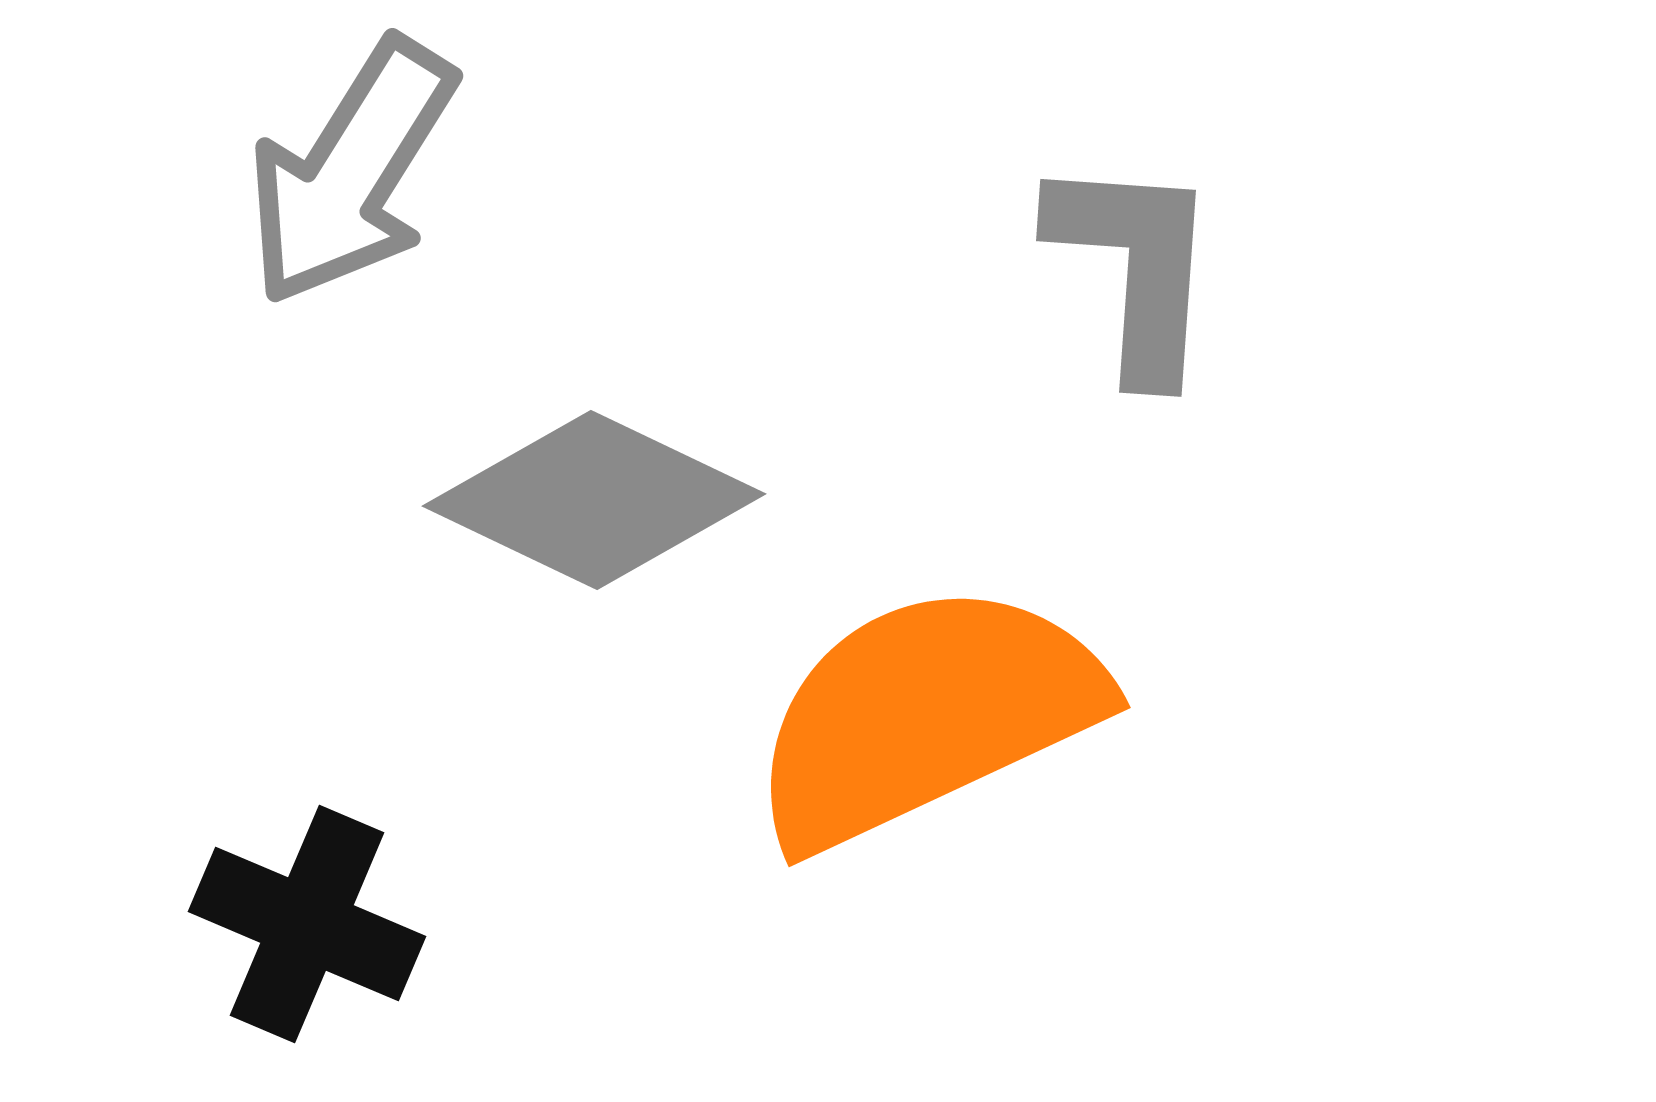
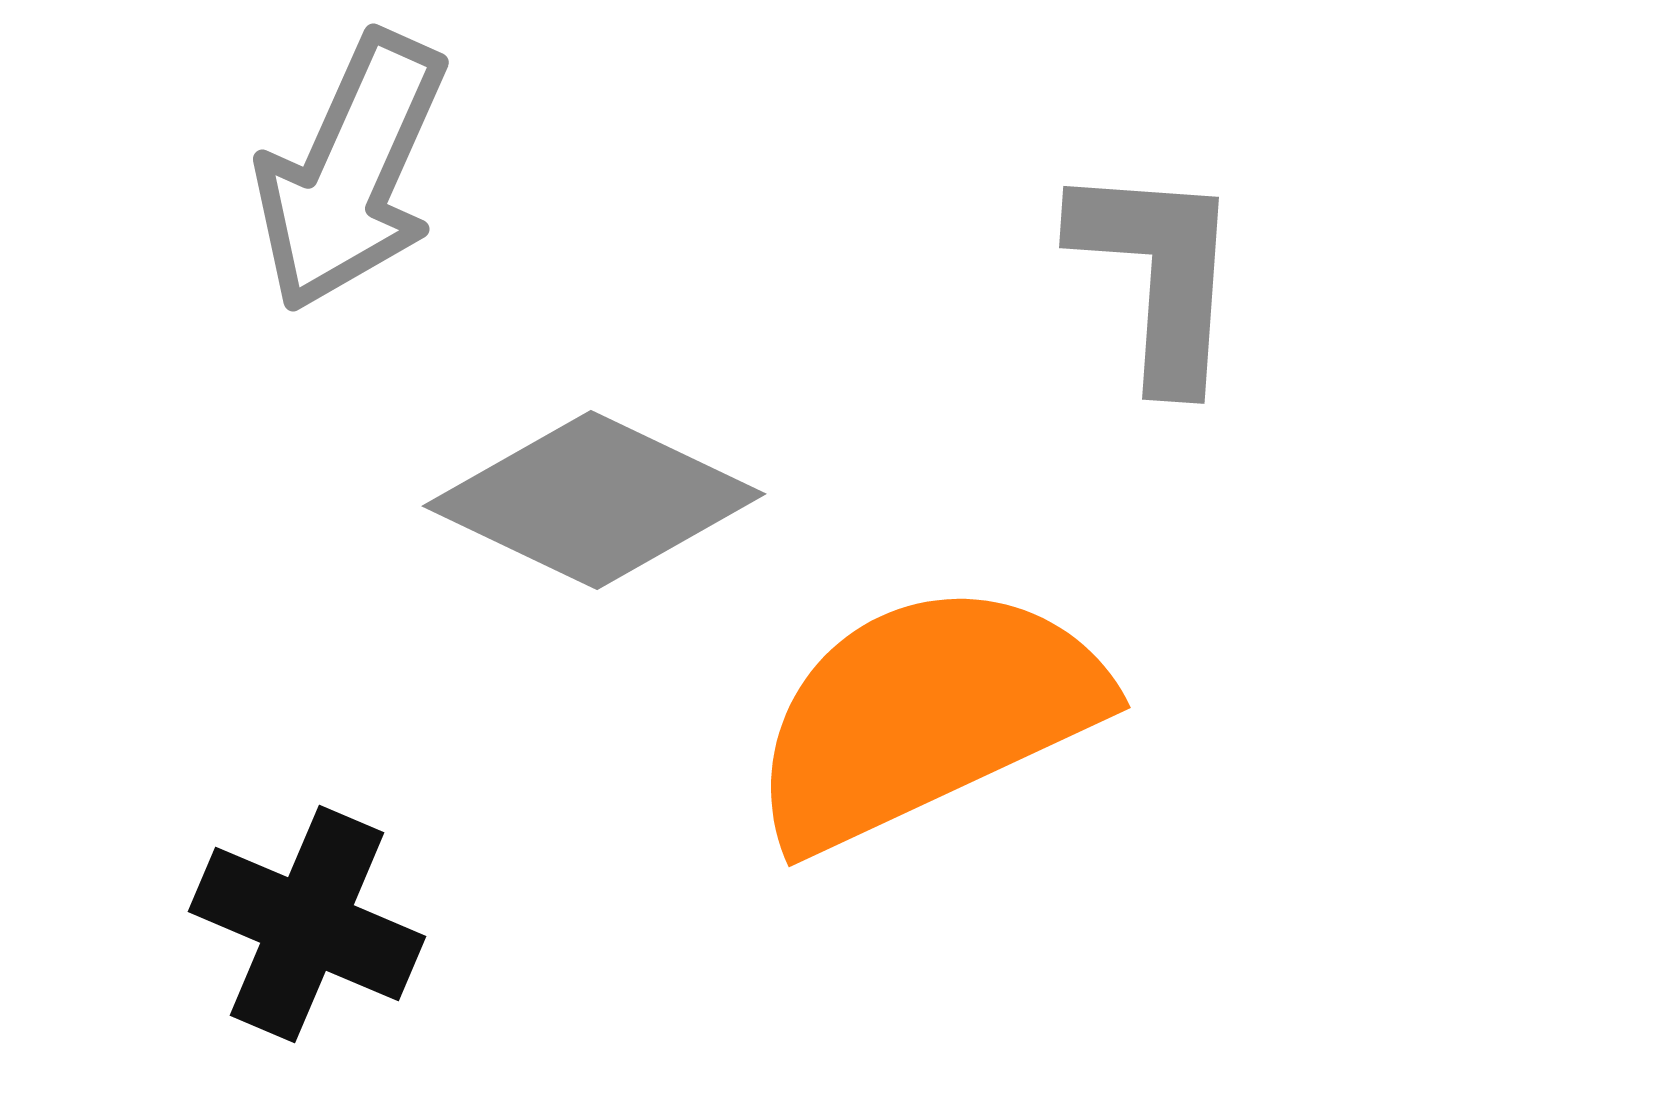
gray arrow: rotated 8 degrees counterclockwise
gray L-shape: moved 23 px right, 7 px down
